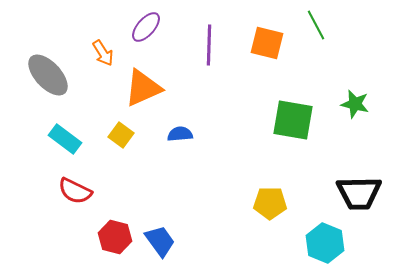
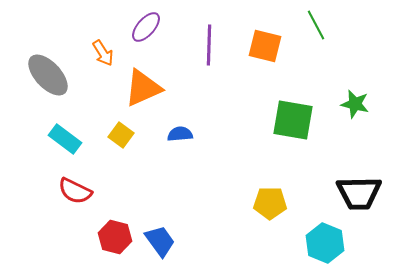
orange square: moved 2 px left, 3 px down
